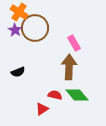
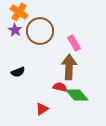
brown circle: moved 5 px right, 3 px down
red semicircle: moved 5 px right, 8 px up
